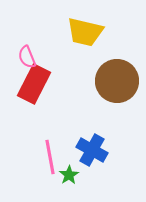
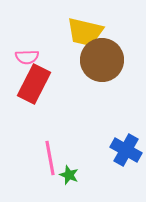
pink semicircle: rotated 70 degrees counterclockwise
brown circle: moved 15 px left, 21 px up
blue cross: moved 34 px right
pink line: moved 1 px down
green star: rotated 18 degrees counterclockwise
